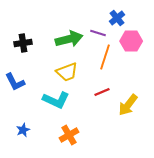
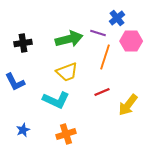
orange cross: moved 3 px left, 1 px up; rotated 12 degrees clockwise
